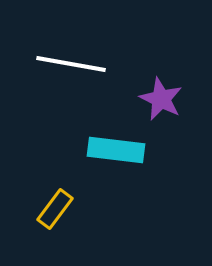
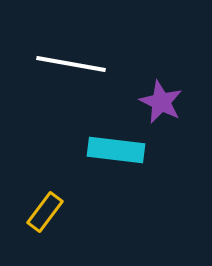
purple star: moved 3 px down
yellow rectangle: moved 10 px left, 3 px down
